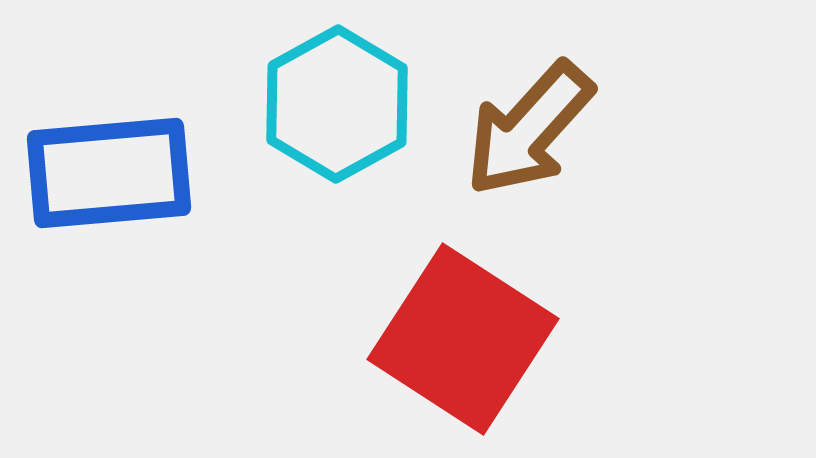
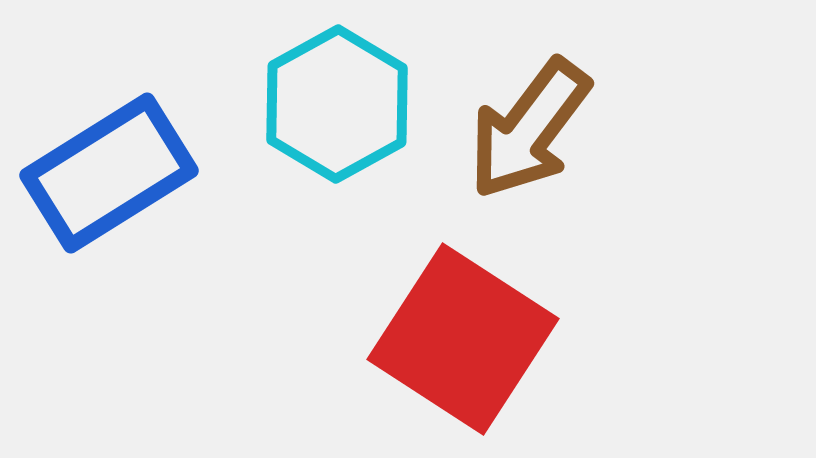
brown arrow: rotated 5 degrees counterclockwise
blue rectangle: rotated 27 degrees counterclockwise
